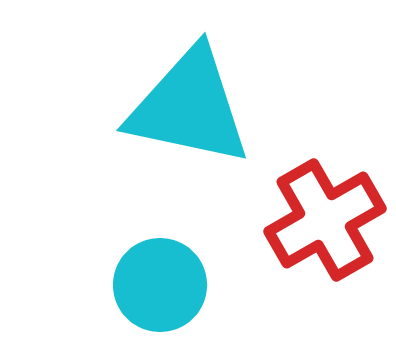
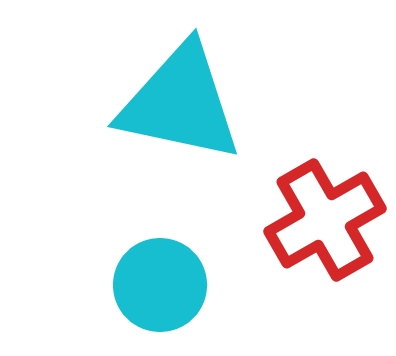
cyan triangle: moved 9 px left, 4 px up
